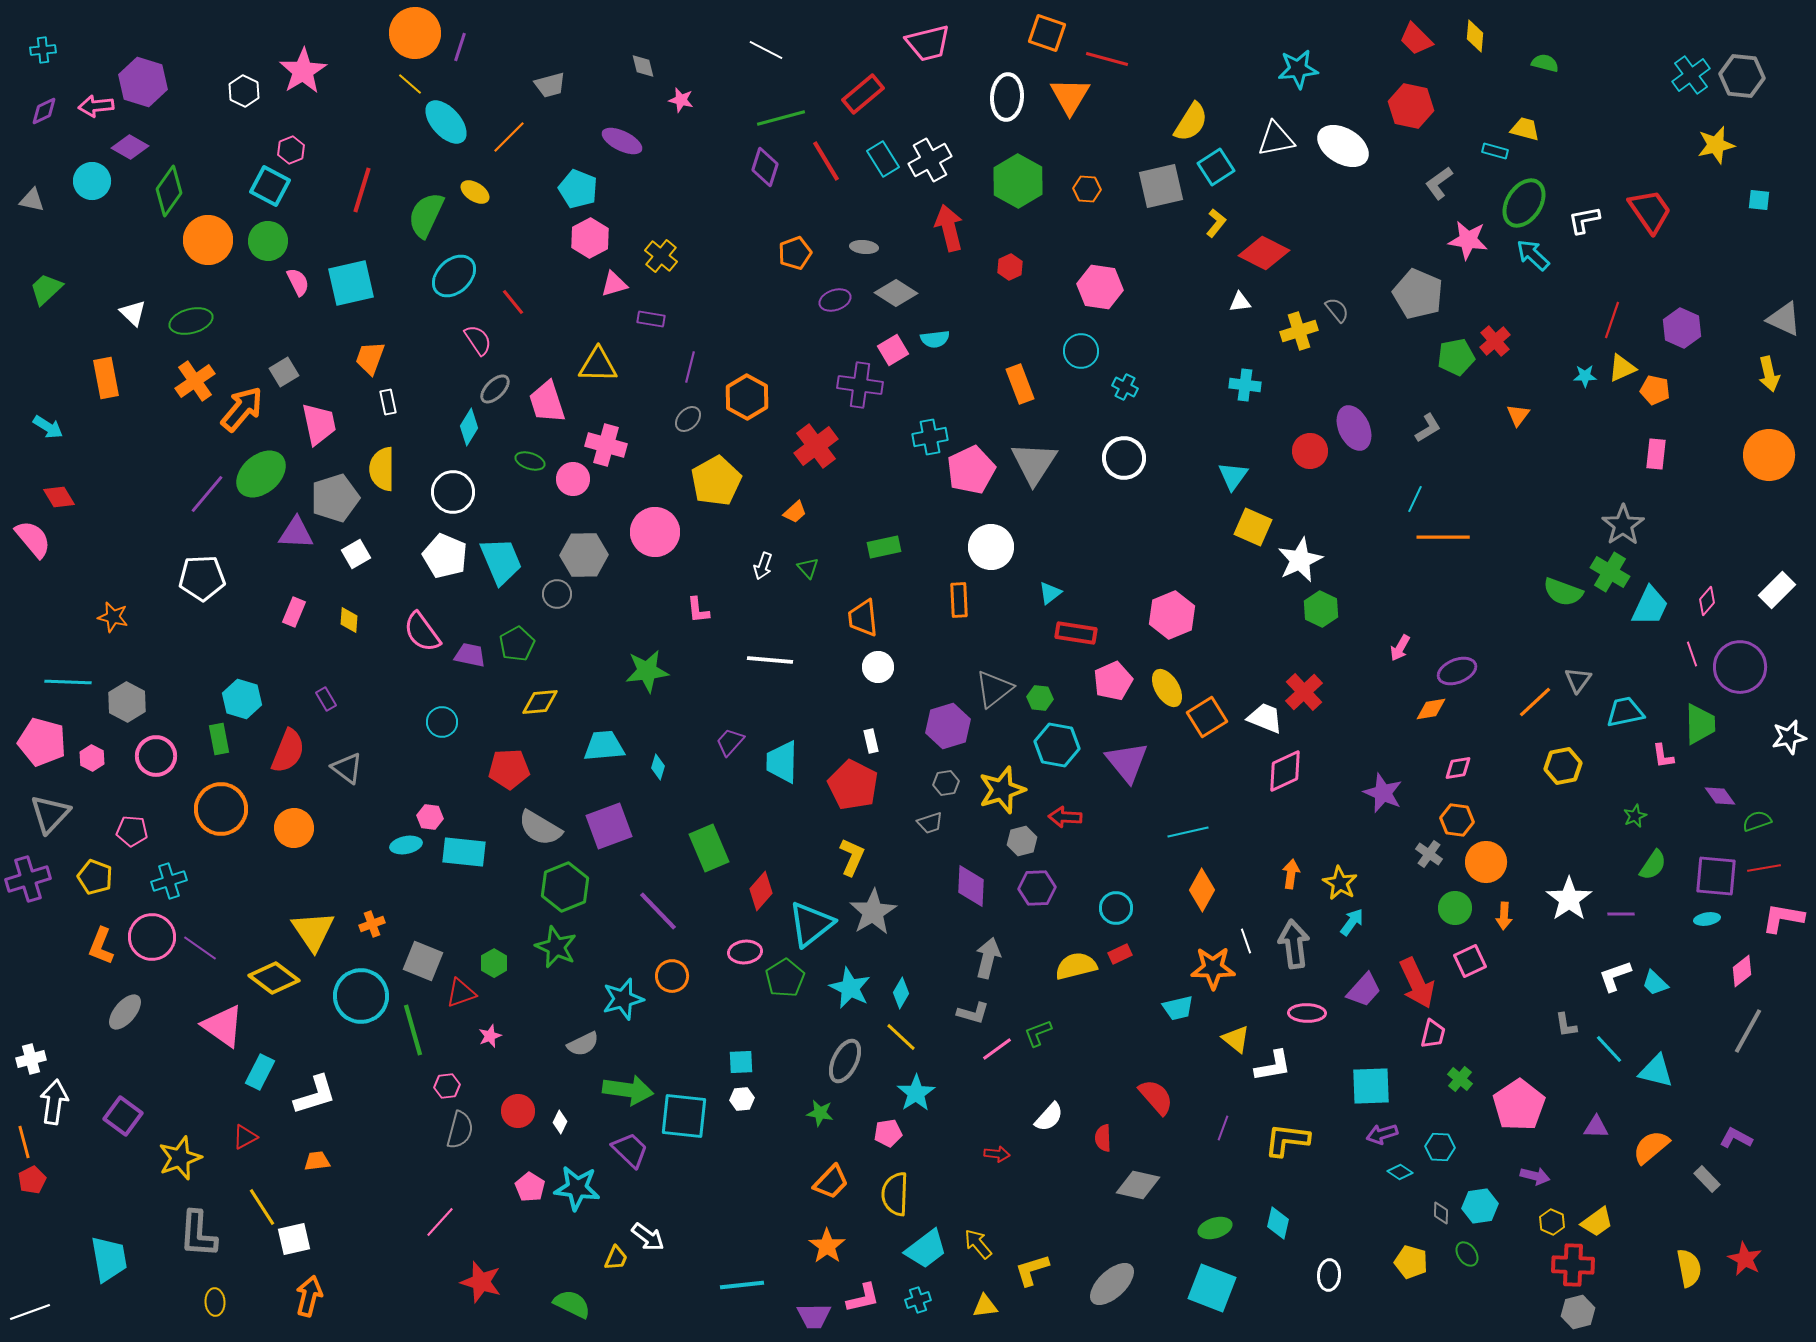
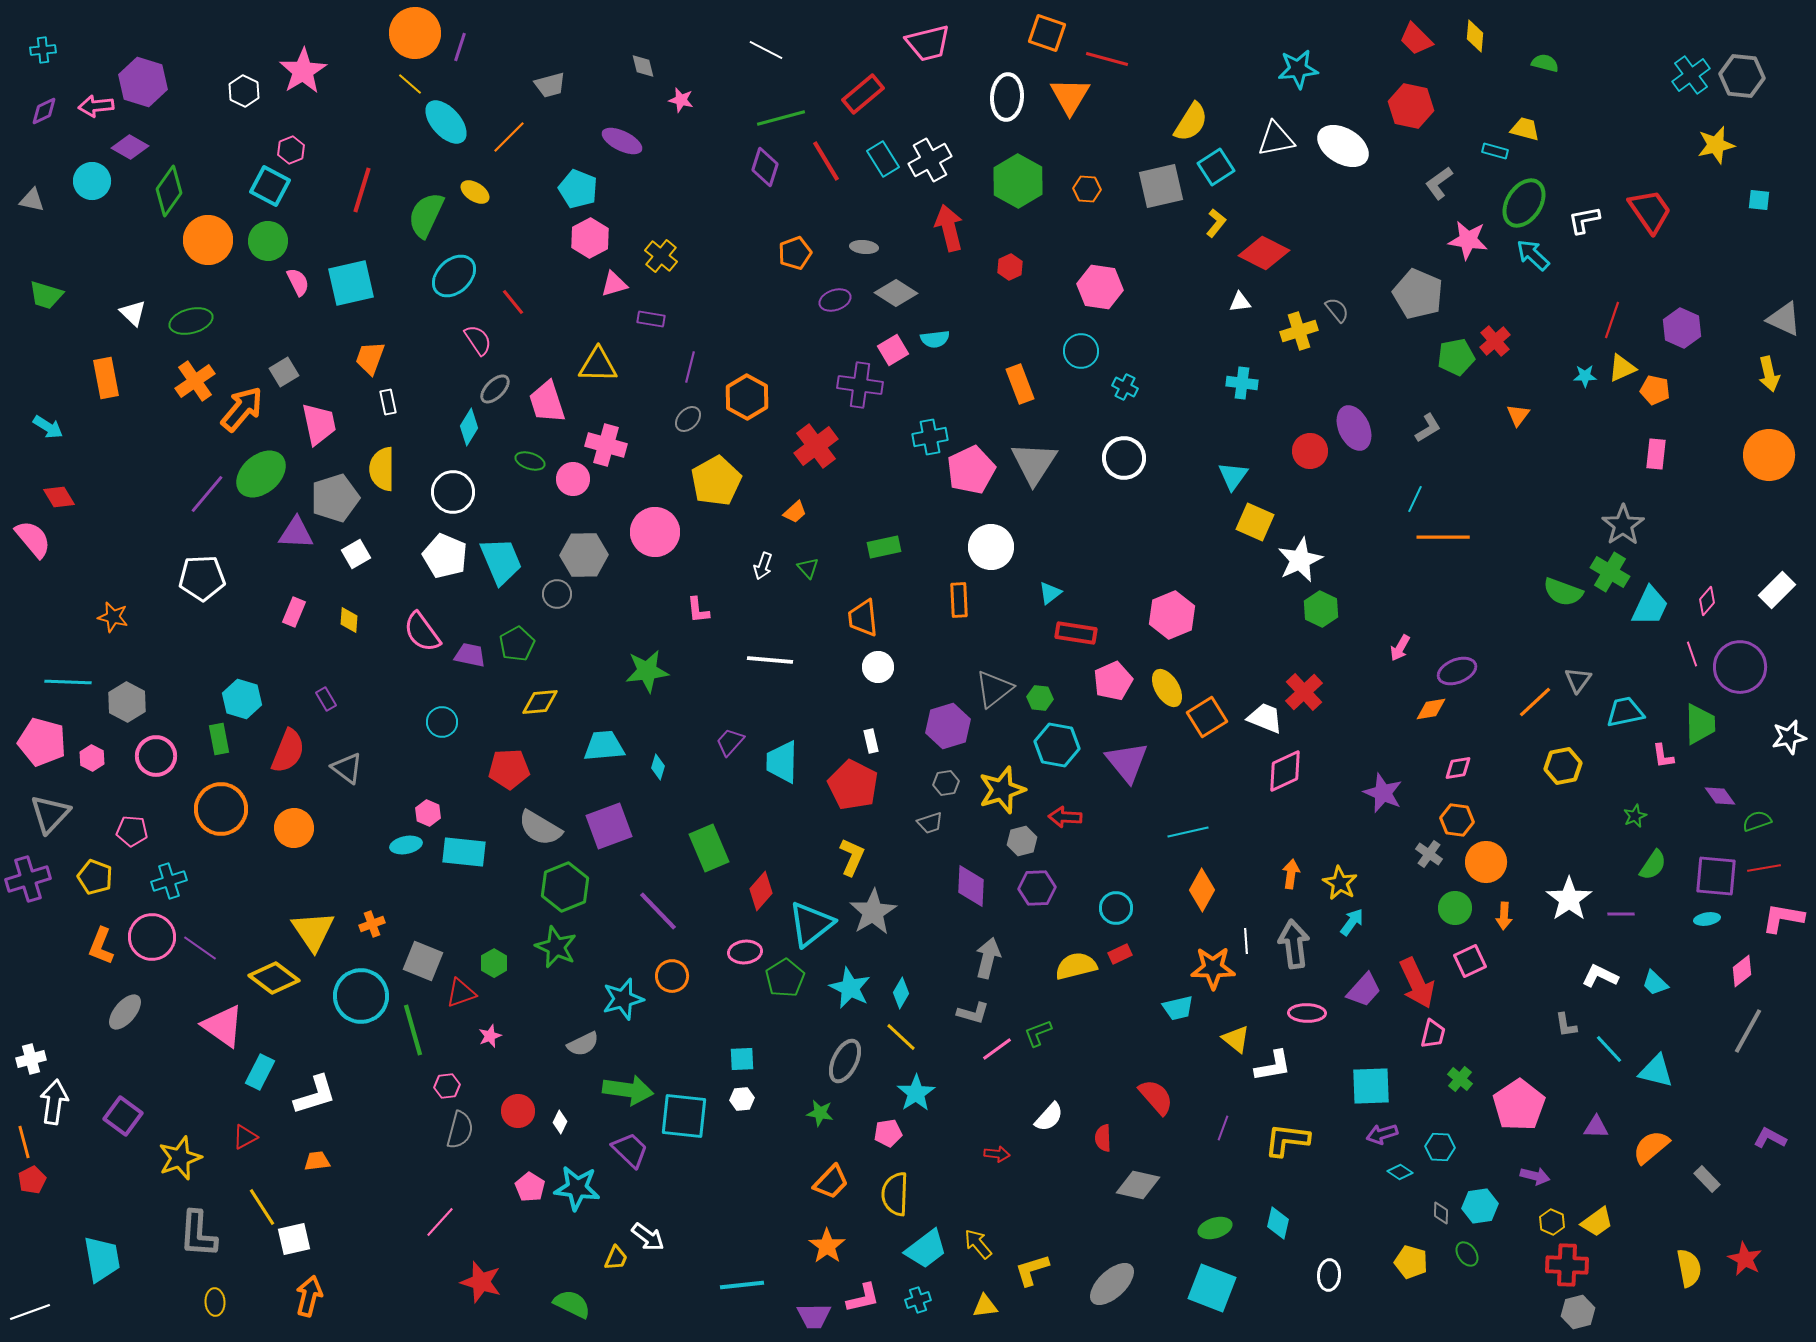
green trapezoid at (46, 289): moved 6 px down; rotated 120 degrees counterclockwise
cyan cross at (1245, 385): moved 3 px left, 2 px up
yellow square at (1253, 527): moved 2 px right, 5 px up
pink hexagon at (430, 817): moved 2 px left, 4 px up; rotated 15 degrees clockwise
white line at (1246, 941): rotated 15 degrees clockwise
white L-shape at (1615, 976): moved 15 px left; rotated 45 degrees clockwise
cyan square at (741, 1062): moved 1 px right, 3 px up
purple L-shape at (1736, 1138): moved 34 px right
cyan trapezoid at (109, 1259): moved 7 px left
red cross at (1573, 1265): moved 6 px left
